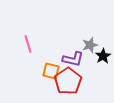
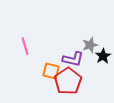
pink line: moved 3 px left, 2 px down
